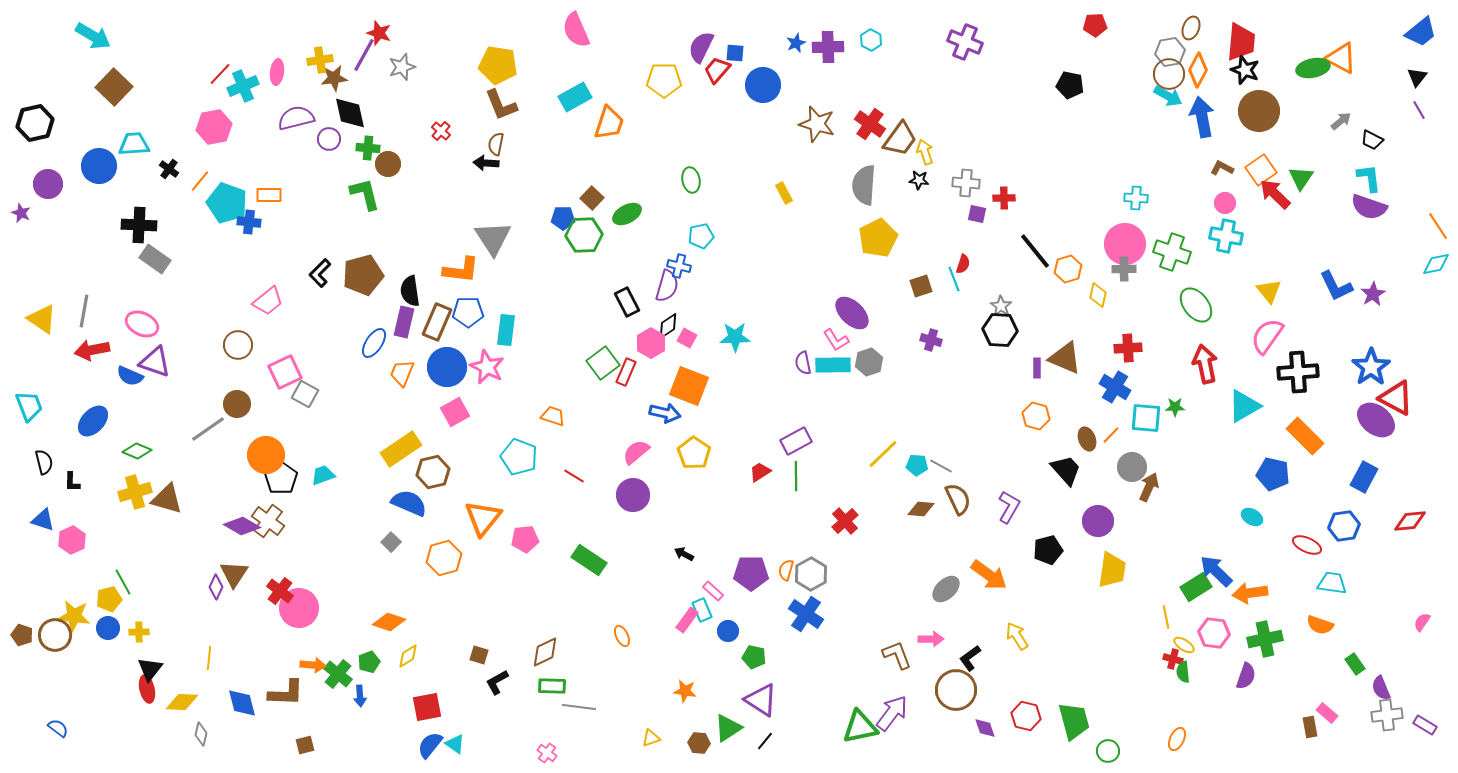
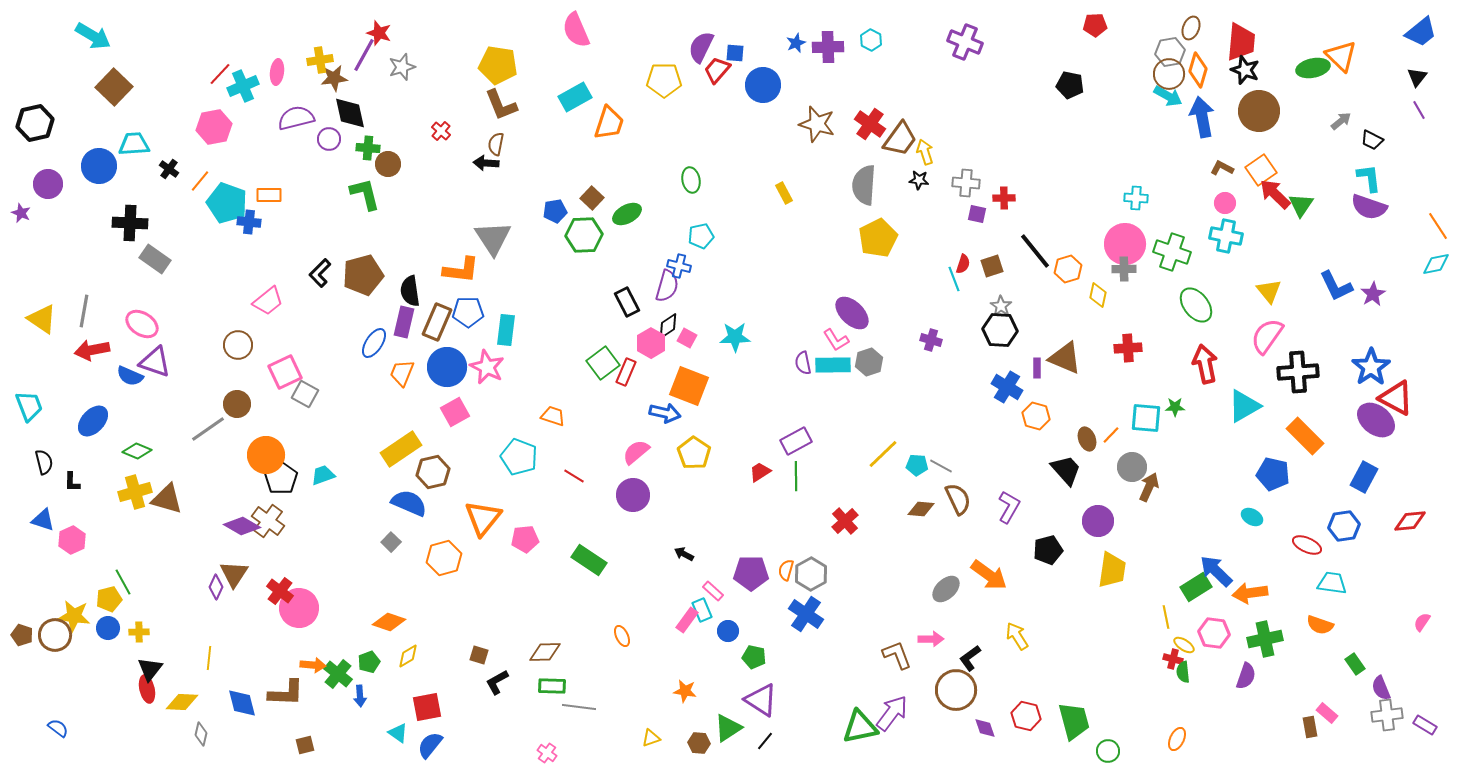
orange triangle at (1341, 58): moved 2 px up; rotated 16 degrees clockwise
orange diamond at (1198, 70): rotated 12 degrees counterclockwise
green triangle at (1301, 178): moved 27 px down
blue pentagon at (563, 218): moved 8 px left, 7 px up; rotated 10 degrees counterclockwise
black cross at (139, 225): moved 9 px left, 2 px up
brown square at (921, 286): moved 71 px right, 20 px up
pink ellipse at (142, 324): rotated 8 degrees clockwise
blue cross at (1115, 387): moved 108 px left
brown diamond at (545, 652): rotated 24 degrees clockwise
cyan triangle at (455, 744): moved 57 px left, 11 px up
